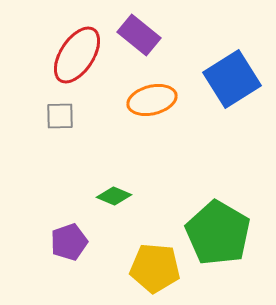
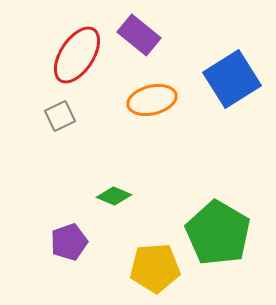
gray square: rotated 24 degrees counterclockwise
yellow pentagon: rotated 9 degrees counterclockwise
